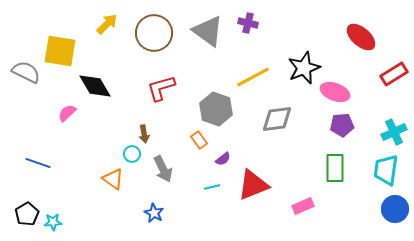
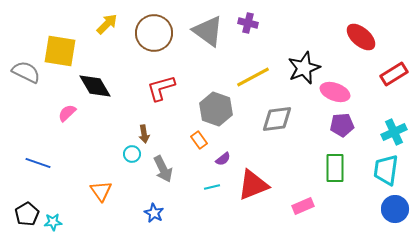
orange triangle: moved 12 px left, 12 px down; rotated 20 degrees clockwise
